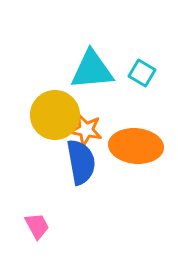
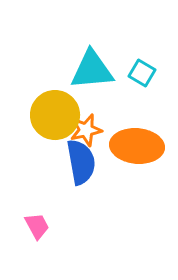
orange star: rotated 24 degrees counterclockwise
orange ellipse: moved 1 px right
